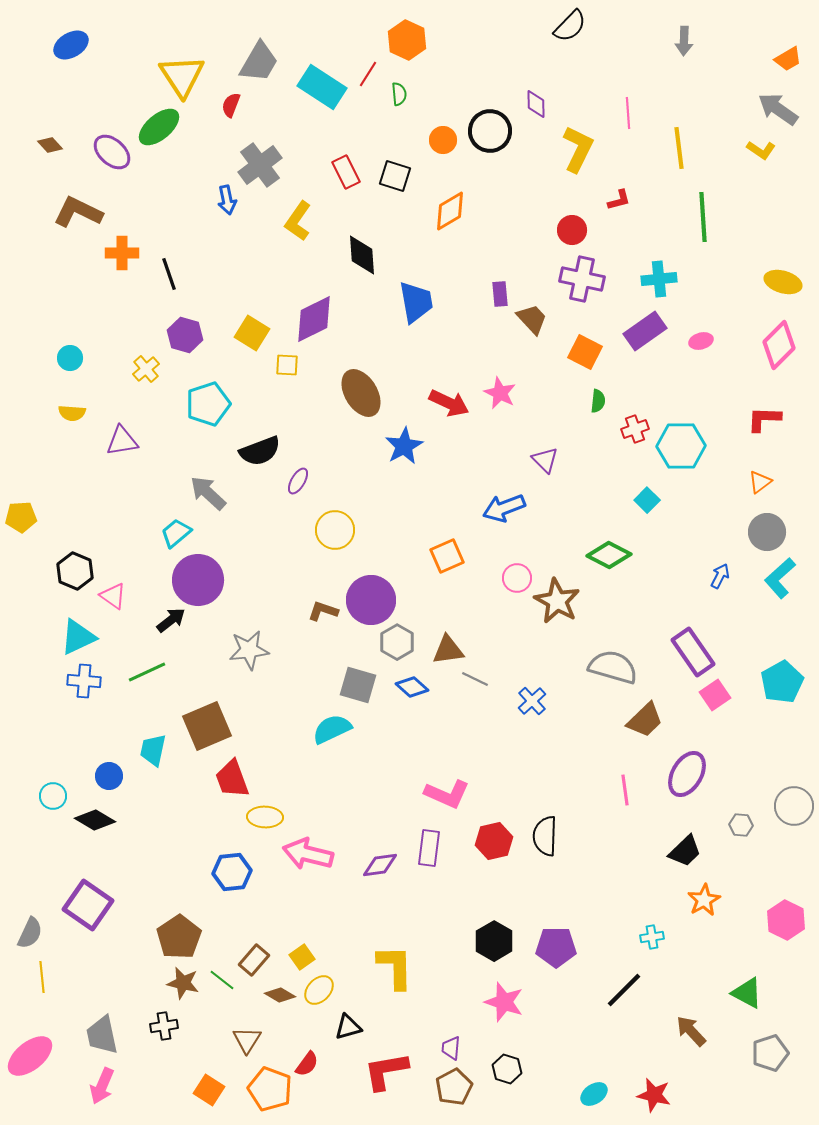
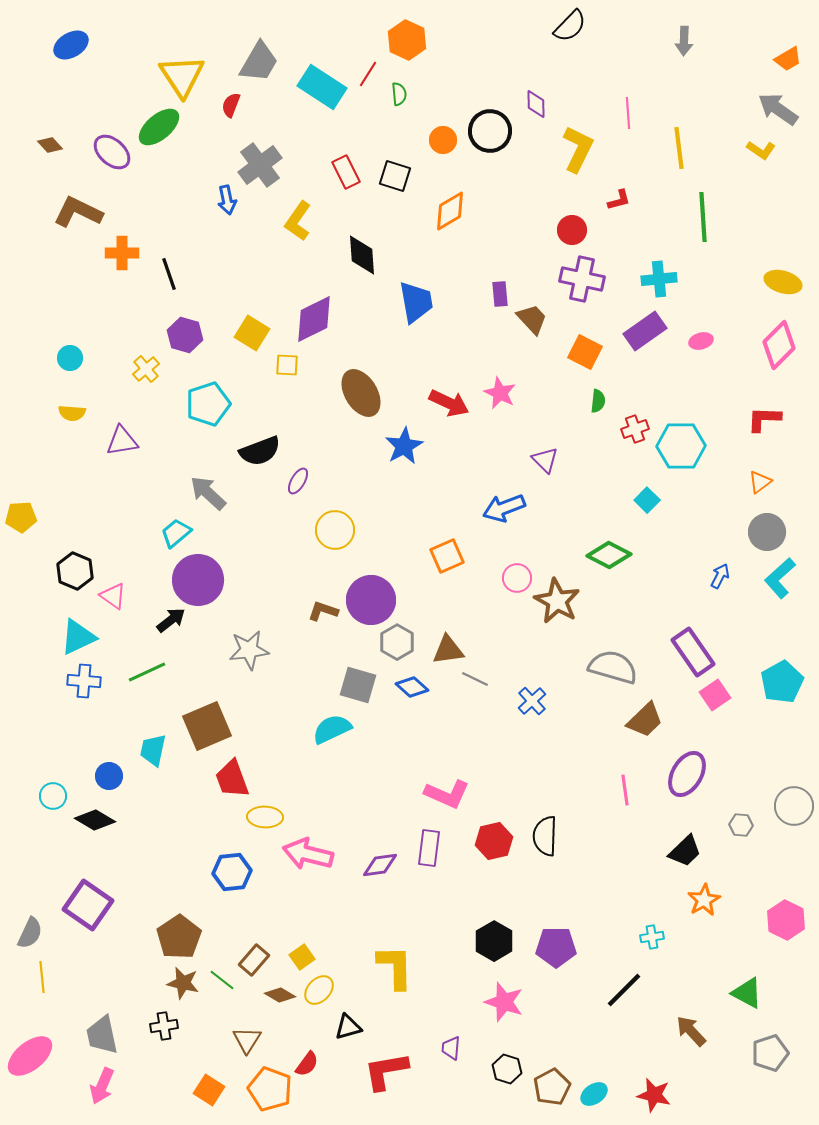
brown pentagon at (454, 1087): moved 98 px right
